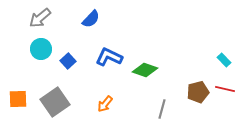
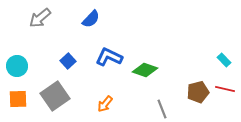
cyan circle: moved 24 px left, 17 px down
gray square: moved 6 px up
gray line: rotated 36 degrees counterclockwise
